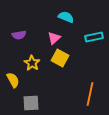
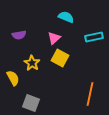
yellow semicircle: moved 2 px up
gray square: rotated 24 degrees clockwise
